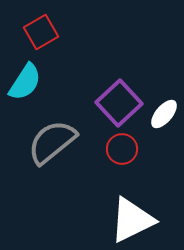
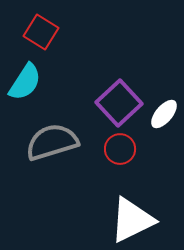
red square: rotated 28 degrees counterclockwise
gray semicircle: rotated 22 degrees clockwise
red circle: moved 2 px left
